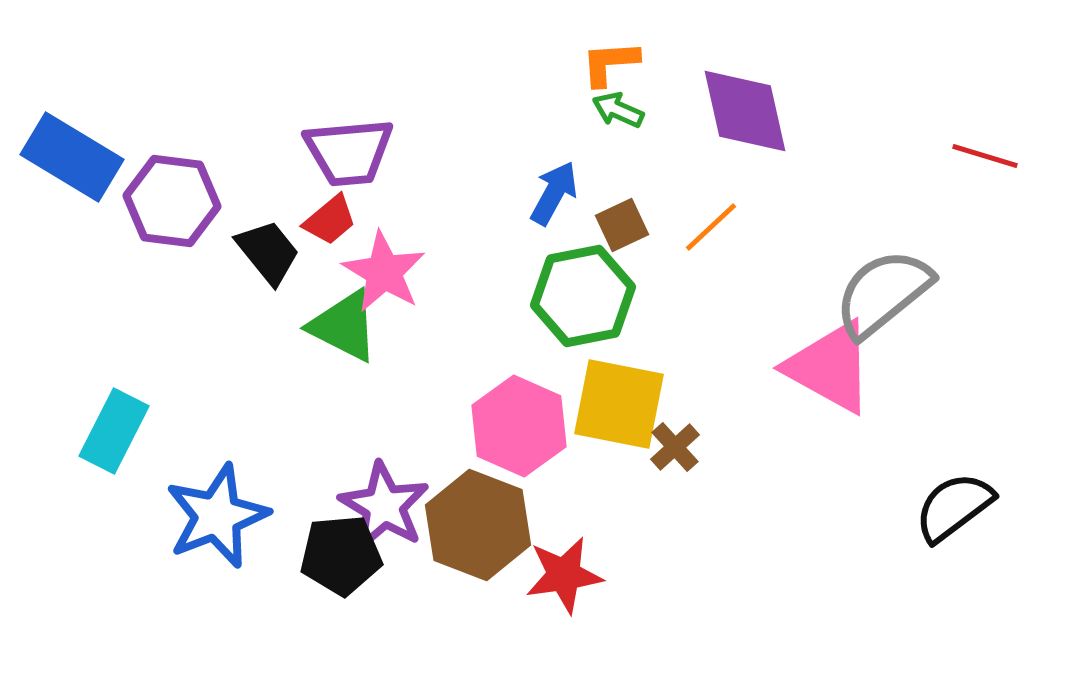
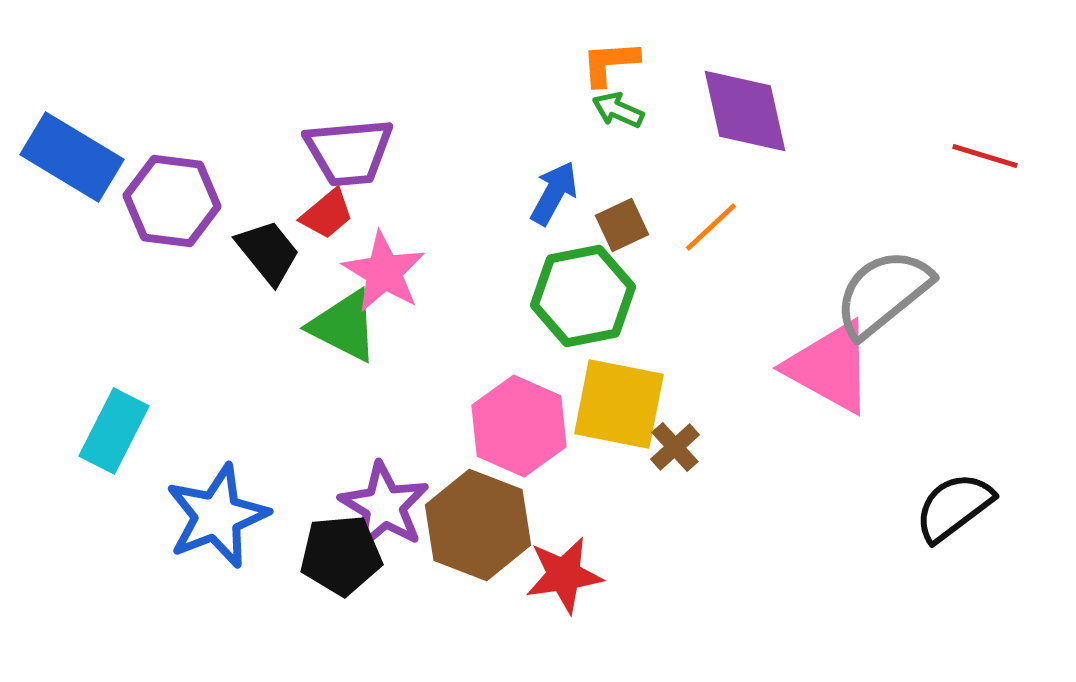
red trapezoid: moved 3 px left, 6 px up
